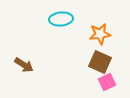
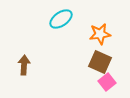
cyan ellipse: rotated 30 degrees counterclockwise
brown arrow: rotated 120 degrees counterclockwise
pink square: rotated 12 degrees counterclockwise
